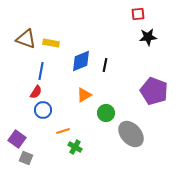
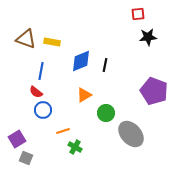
yellow rectangle: moved 1 px right, 1 px up
red semicircle: rotated 96 degrees clockwise
purple square: rotated 24 degrees clockwise
